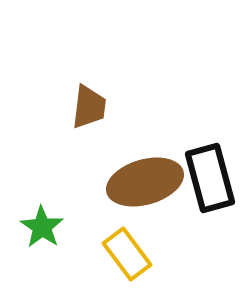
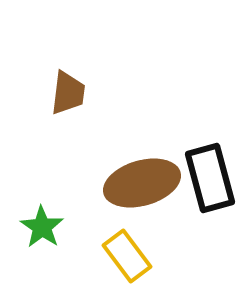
brown trapezoid: moved 21 px left, 14 px up
brown ellipse: moved 3 px left, 1 px down
yellow rectangle: moved 2 px down
